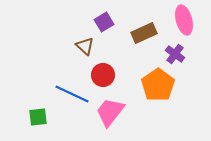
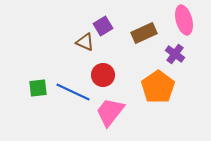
purple square: moved 1 px left, 4 px down
brown triangle: moved 4 px up; rotated 18 degrees counterclockwise
orange pentagon: moved 2 px down
blue line: moved 1 px right, 2 px up
green square: moved 29 px up
